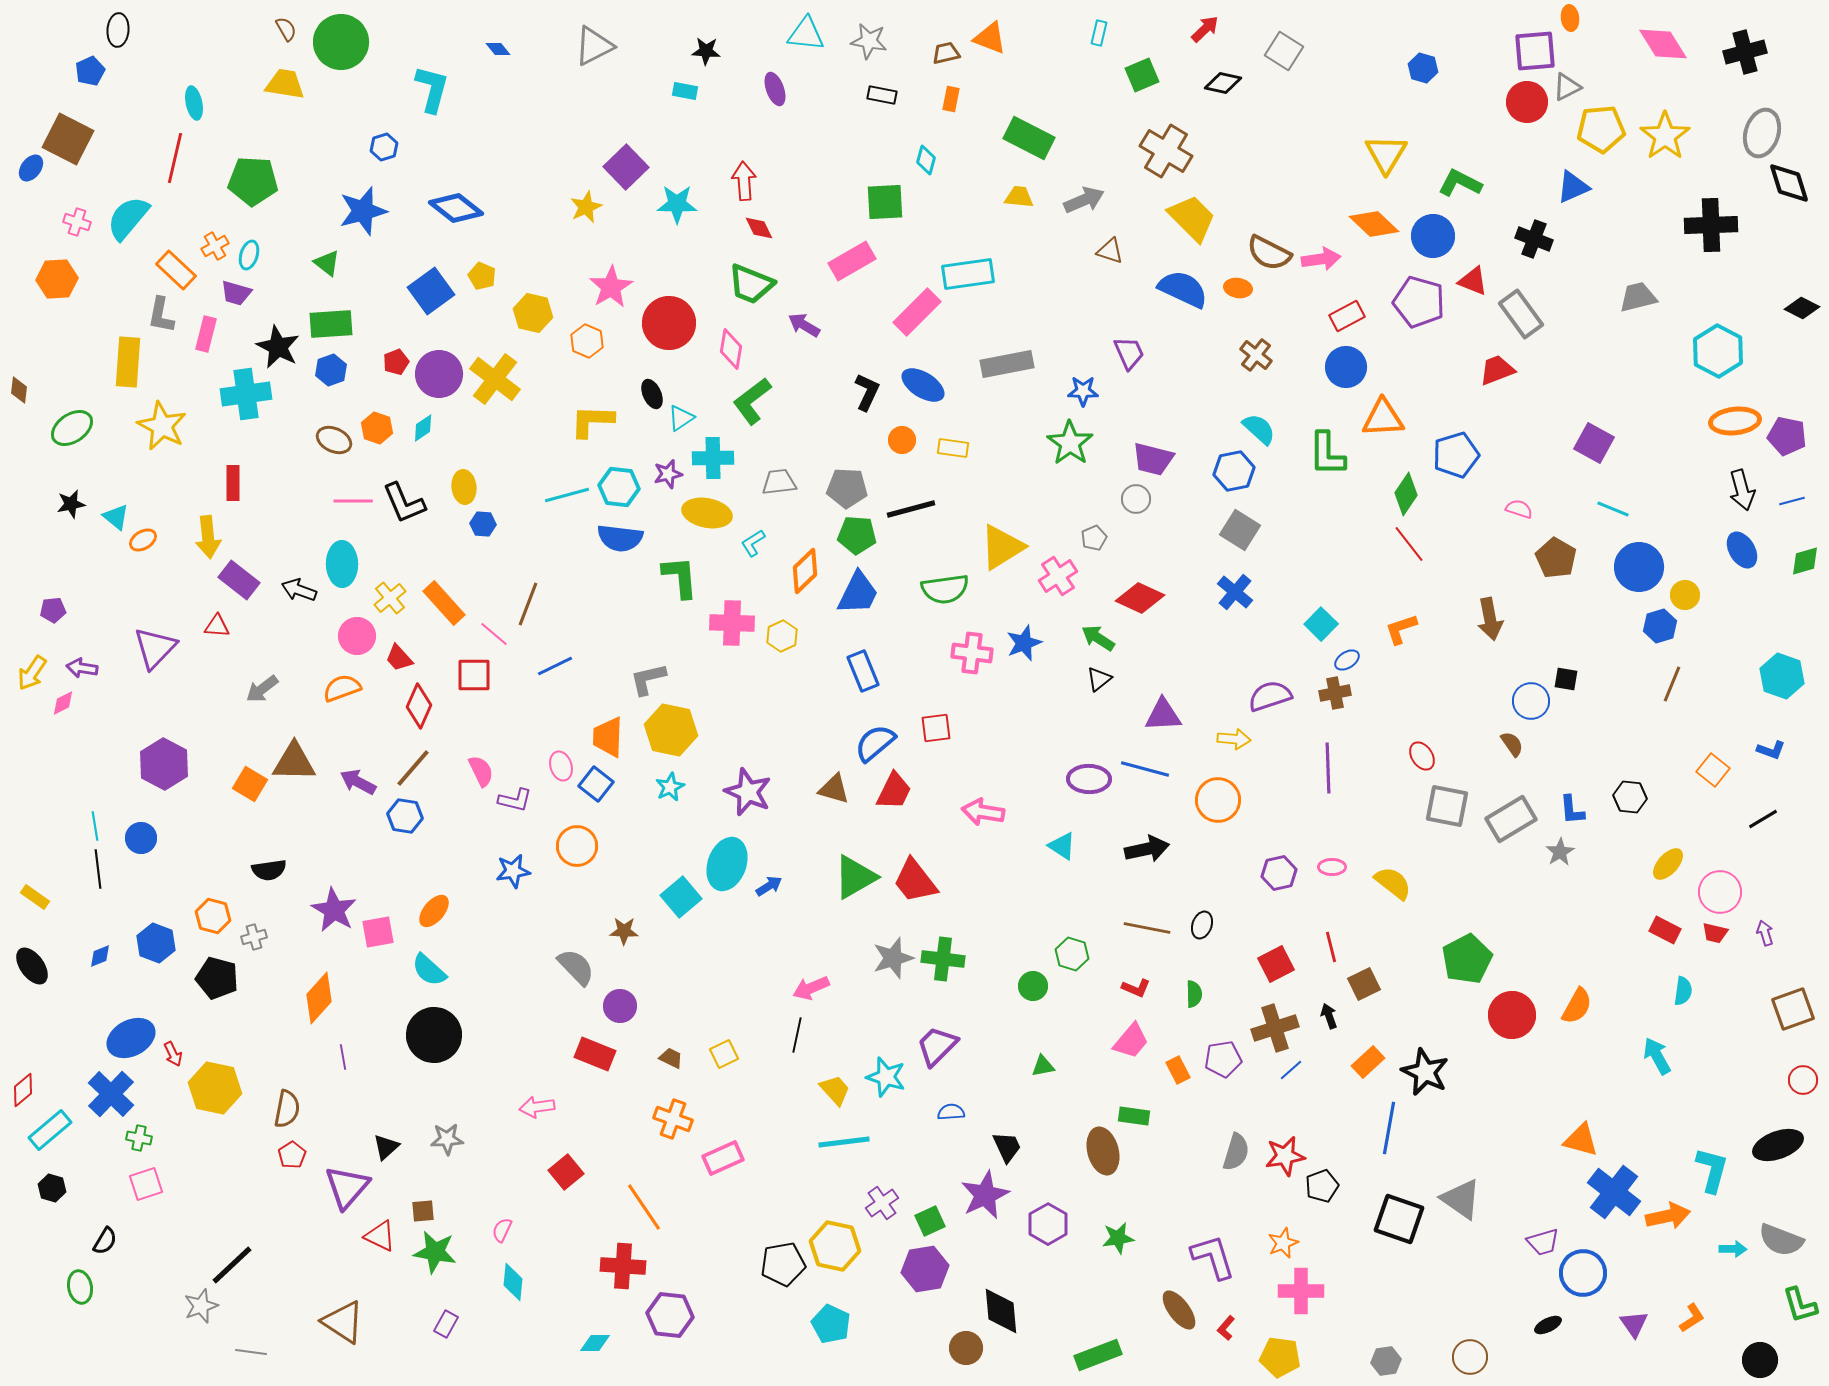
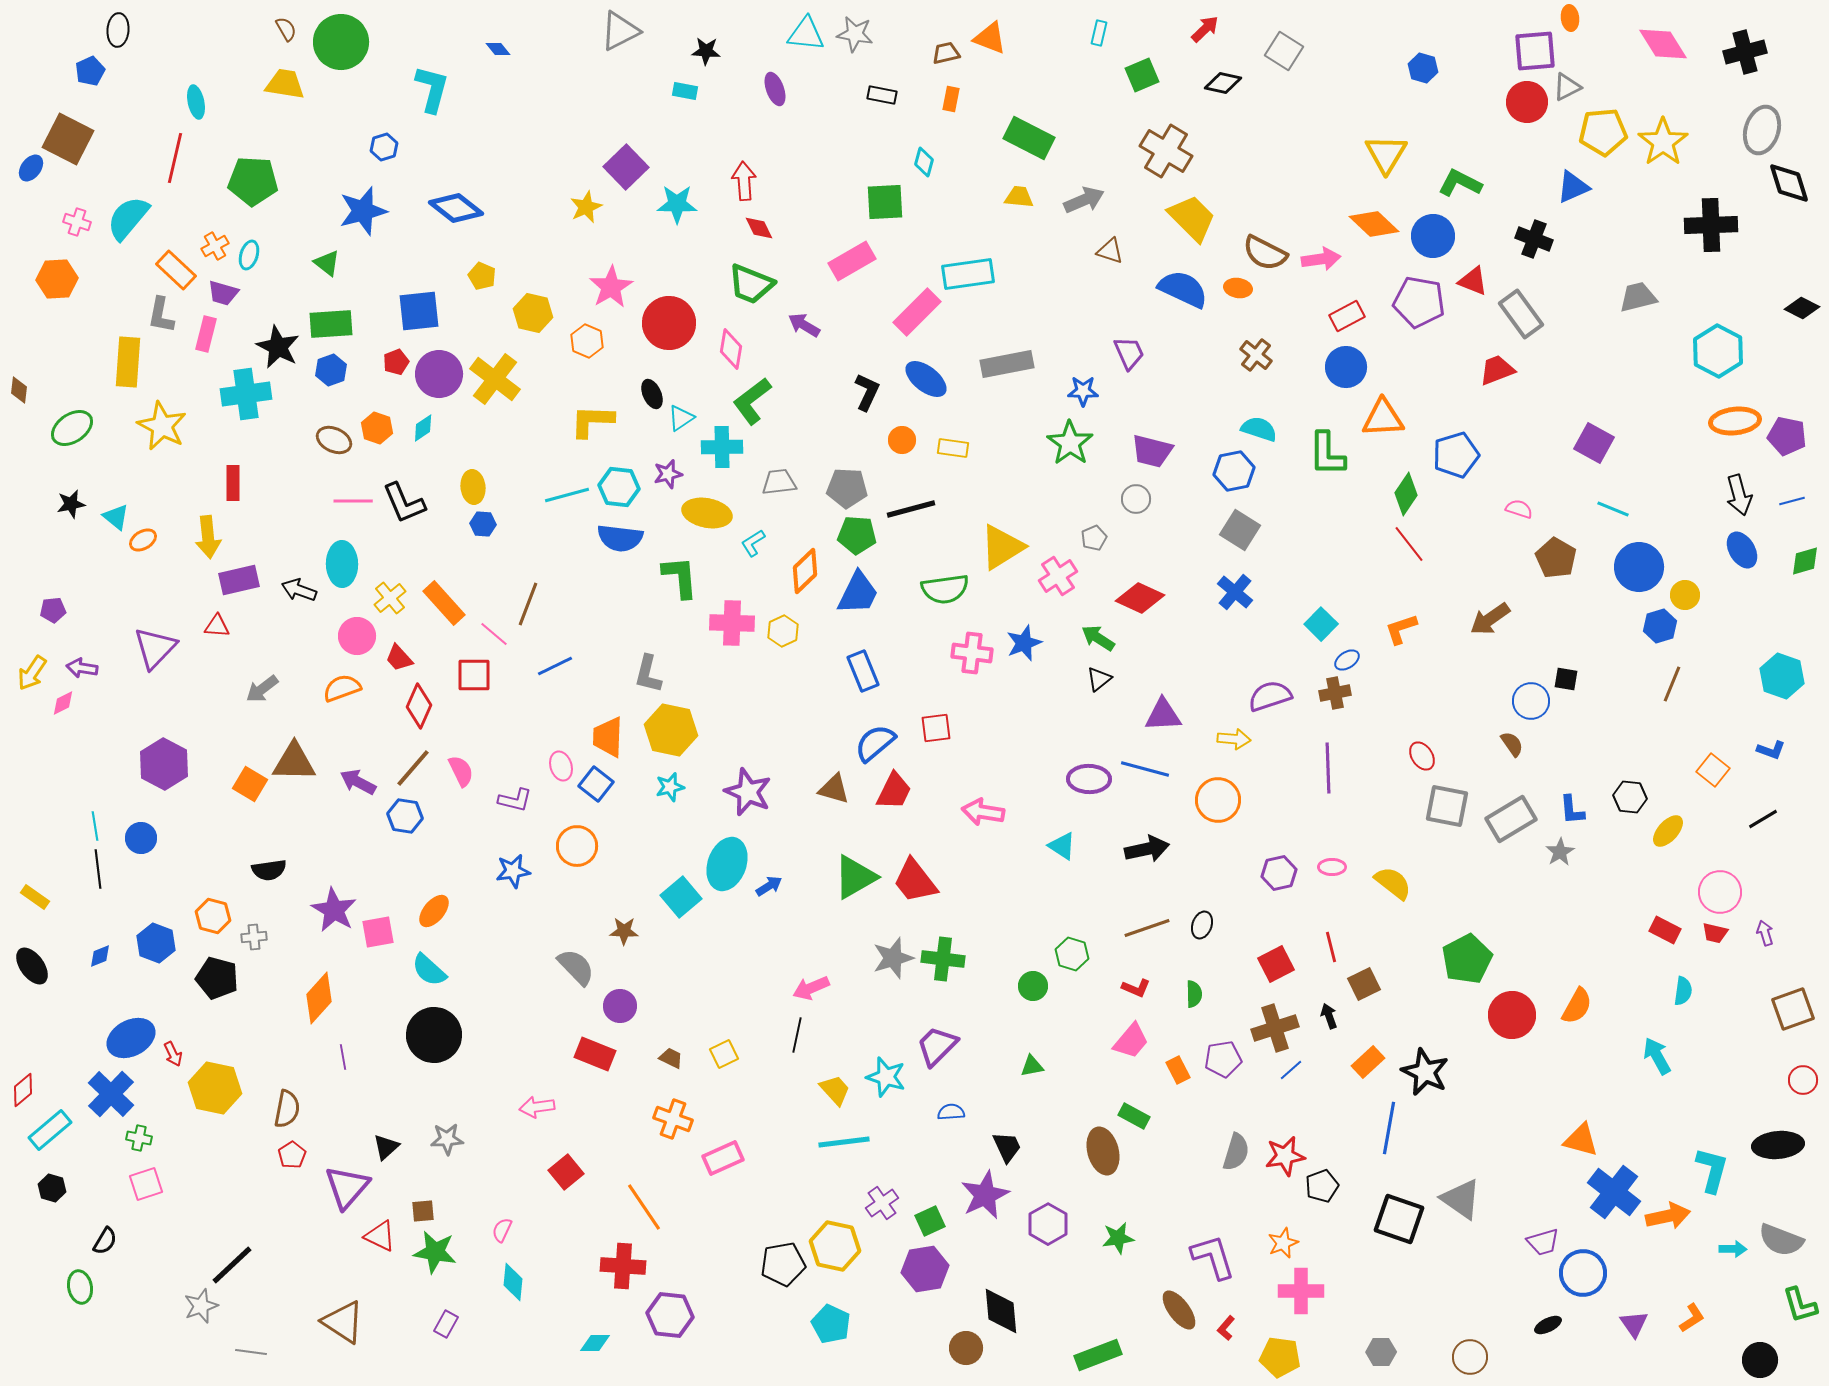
gray star at (869, 41): moved 14 px left, 7 px up
gray triangle at (594, 46): moved 26 px right, 15 px up
cyan ellipse at (194, 103): moved 2 px right, 1 px up
yellow pentagon at (1601, 129): moved 2 px right, 3 px down
gray ellipse at (1762, 133): moved 3 px up
yellow star at (1665, 136): moved 2 px left, 6 px down
cyan diamond at (926, 160): moved 2 px left, 2 px down
brown semicircle at (1269, 253): moved 4 px left
blue square at (431, 291): moved 12 px left, 20 px down; rotated 30 degrees clockwise
purple trapezoid at (236, 293): moved 13 px left
purple pentagon at (1419, 302): rotated 6 degrees counterclockwise
blue ellipse at (923, 385): moved 3 px right, 6 px up; rotated 6 degrees clockwise
cyan semicircle at (1259, 429): rotated 24 degrees counterclockwise
cyan cross at (713, 458): moved 9 px right, 11 px up
purple trapezoid at (1153, 459): moved 1 px left, 8 px up
yellow ellipse at (464, 487): moved 9 px right
black arrow at (1742, 490): moved 3 px left, 5 px down
purple rectangle at (239, 580): rotated 51 degrees counterclockwise
brown arrow at (1490, 619): rotated 66 degrees clockwise
yellow hexagon at (782, 636): moved 1 px right, 5 px up
gray L-shape at (648, 679): moved 5 px up; rotated 63 degrees counterclockwise
pink semicircle at (481, 771): moved 20 px left
cyan star at (670, 787): rotated 12 degrees clockwise
yellow ellipse at (1668, 864): moved 33 px up
brown line at (1147, 928): rotated 30 degrees counterclockwise
gray cross at (254, 937): rotated 10 degrees clockwise
green triangle at (1043, 1066): moved 11 px left
green rectangle at (1134, 1116): rotated 20 degrees clockwise
black ellipse at (1778, 1145): rotated 15 degrees clockwise
gray hexagon at (1386, 1361): moved 5 px left, 9 px up; rotated 8 degrees clockwise
